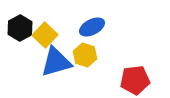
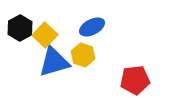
yellow hexagon: moved 2 px left
blue triangle: moved 2 px left
